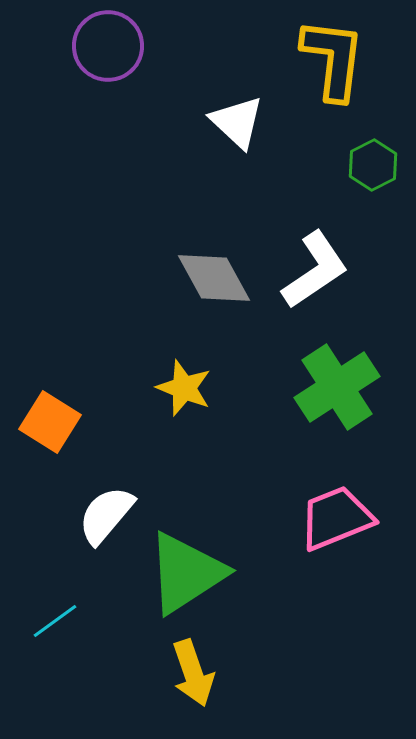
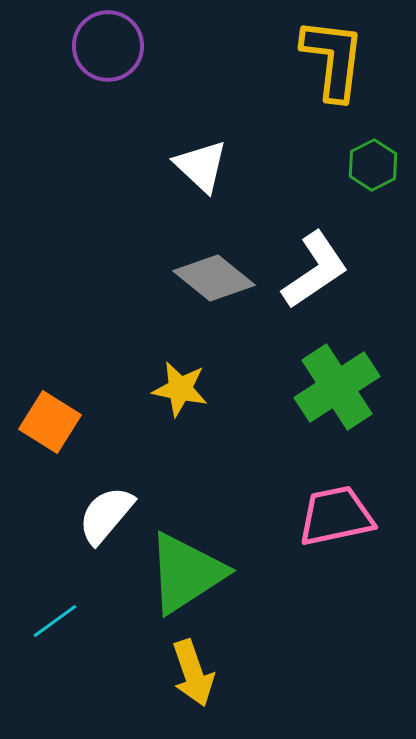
white triangle: moved 36 px left, 44 px down
gray diamond: rotated 22 degrees counterclockwise
yellow star: moved 4 px left, 1 px down; rotated 10 degrees counterclockwise
pink trapezoid: moved 2 px up; rotated 10 degrees clockwise
